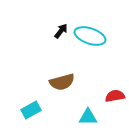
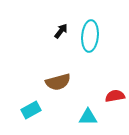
cyan ellipse: rotated 76 degrees clockwise
brown semicircle: moved 4 px left
